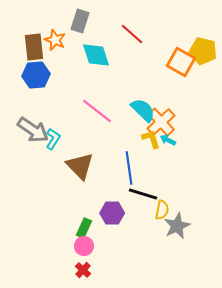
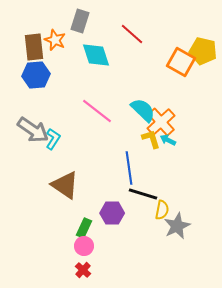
brown triangle: moved 15 px left, 19 px down; rotated 12 degrees counterclockwise
